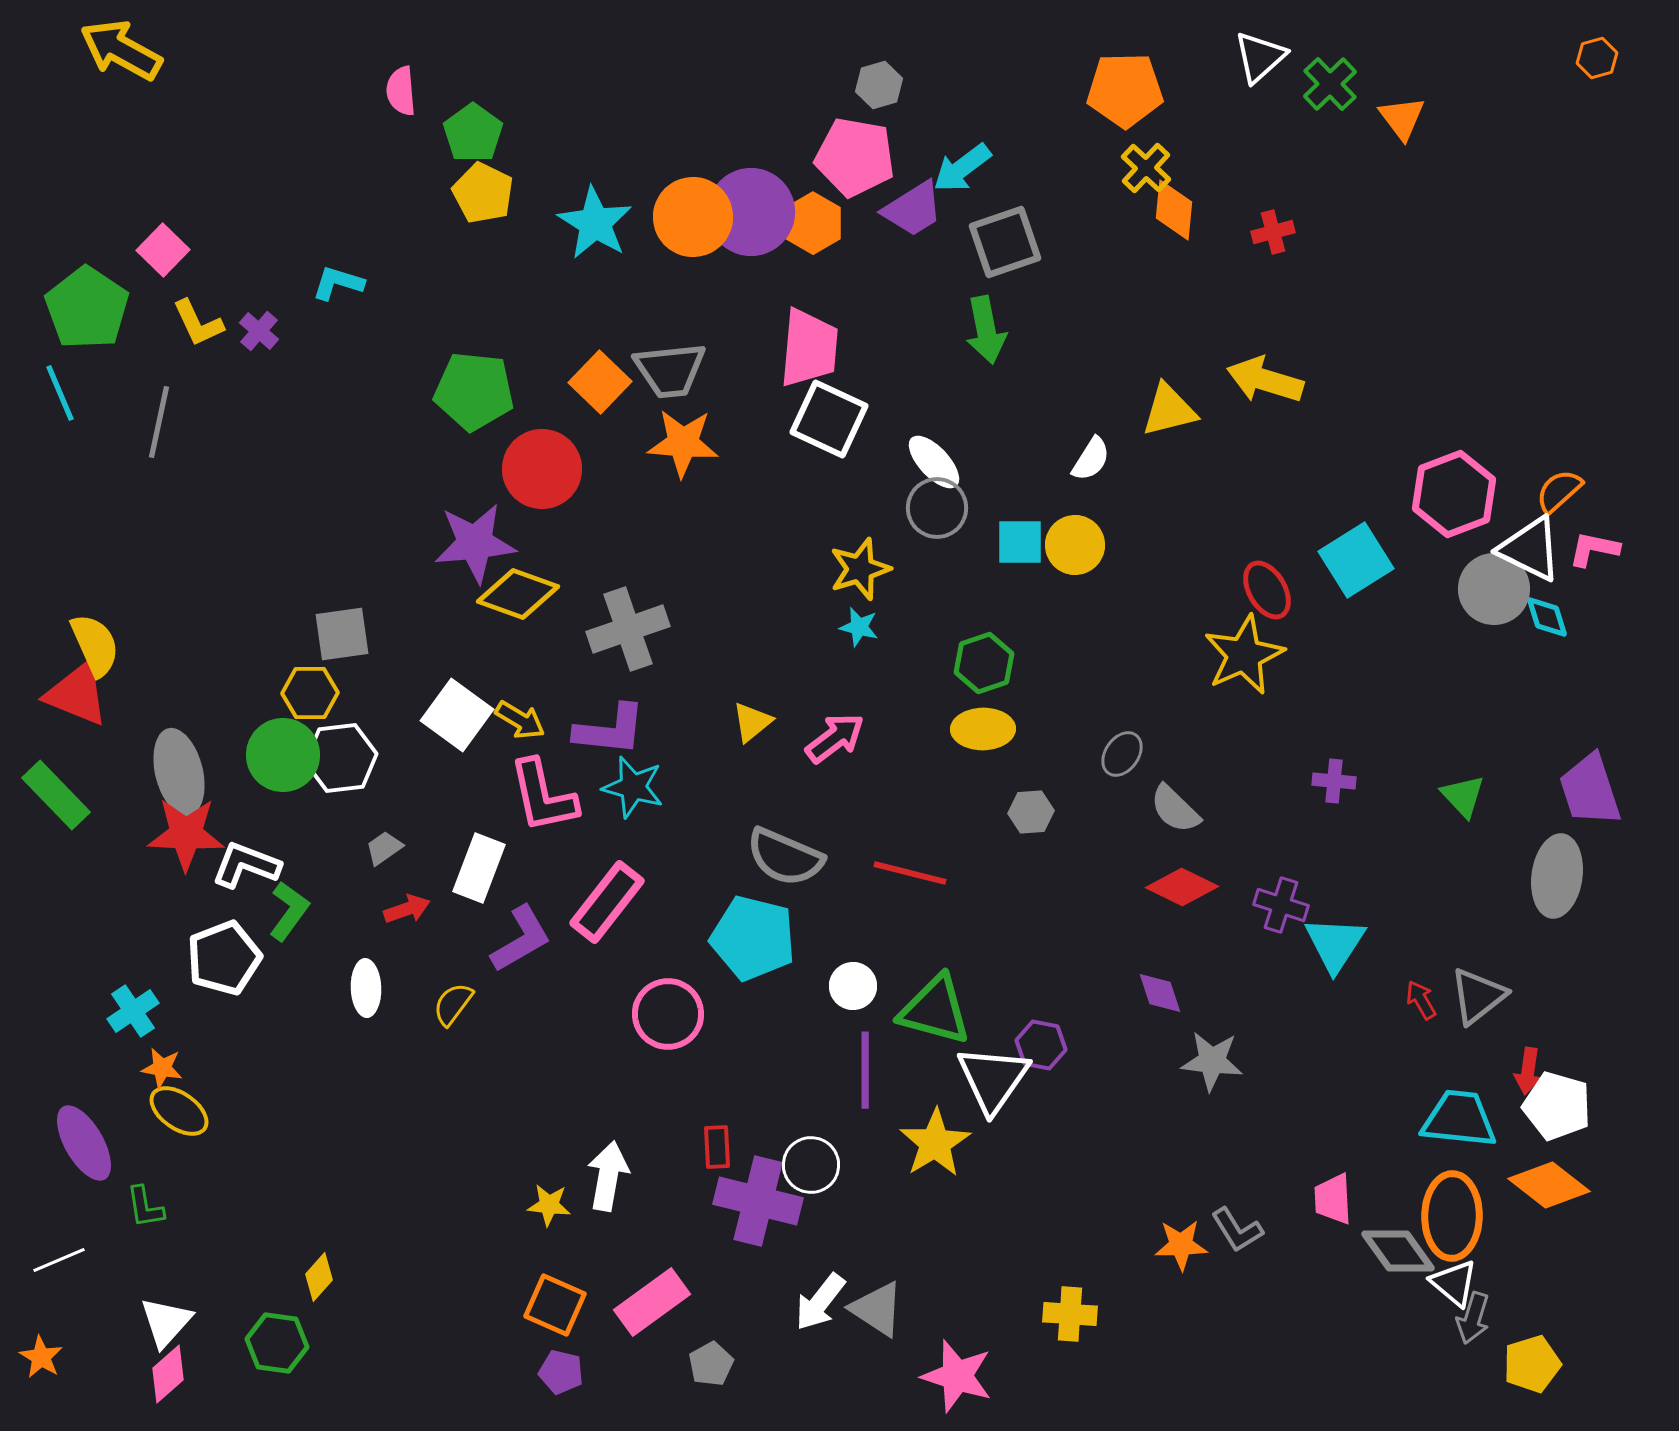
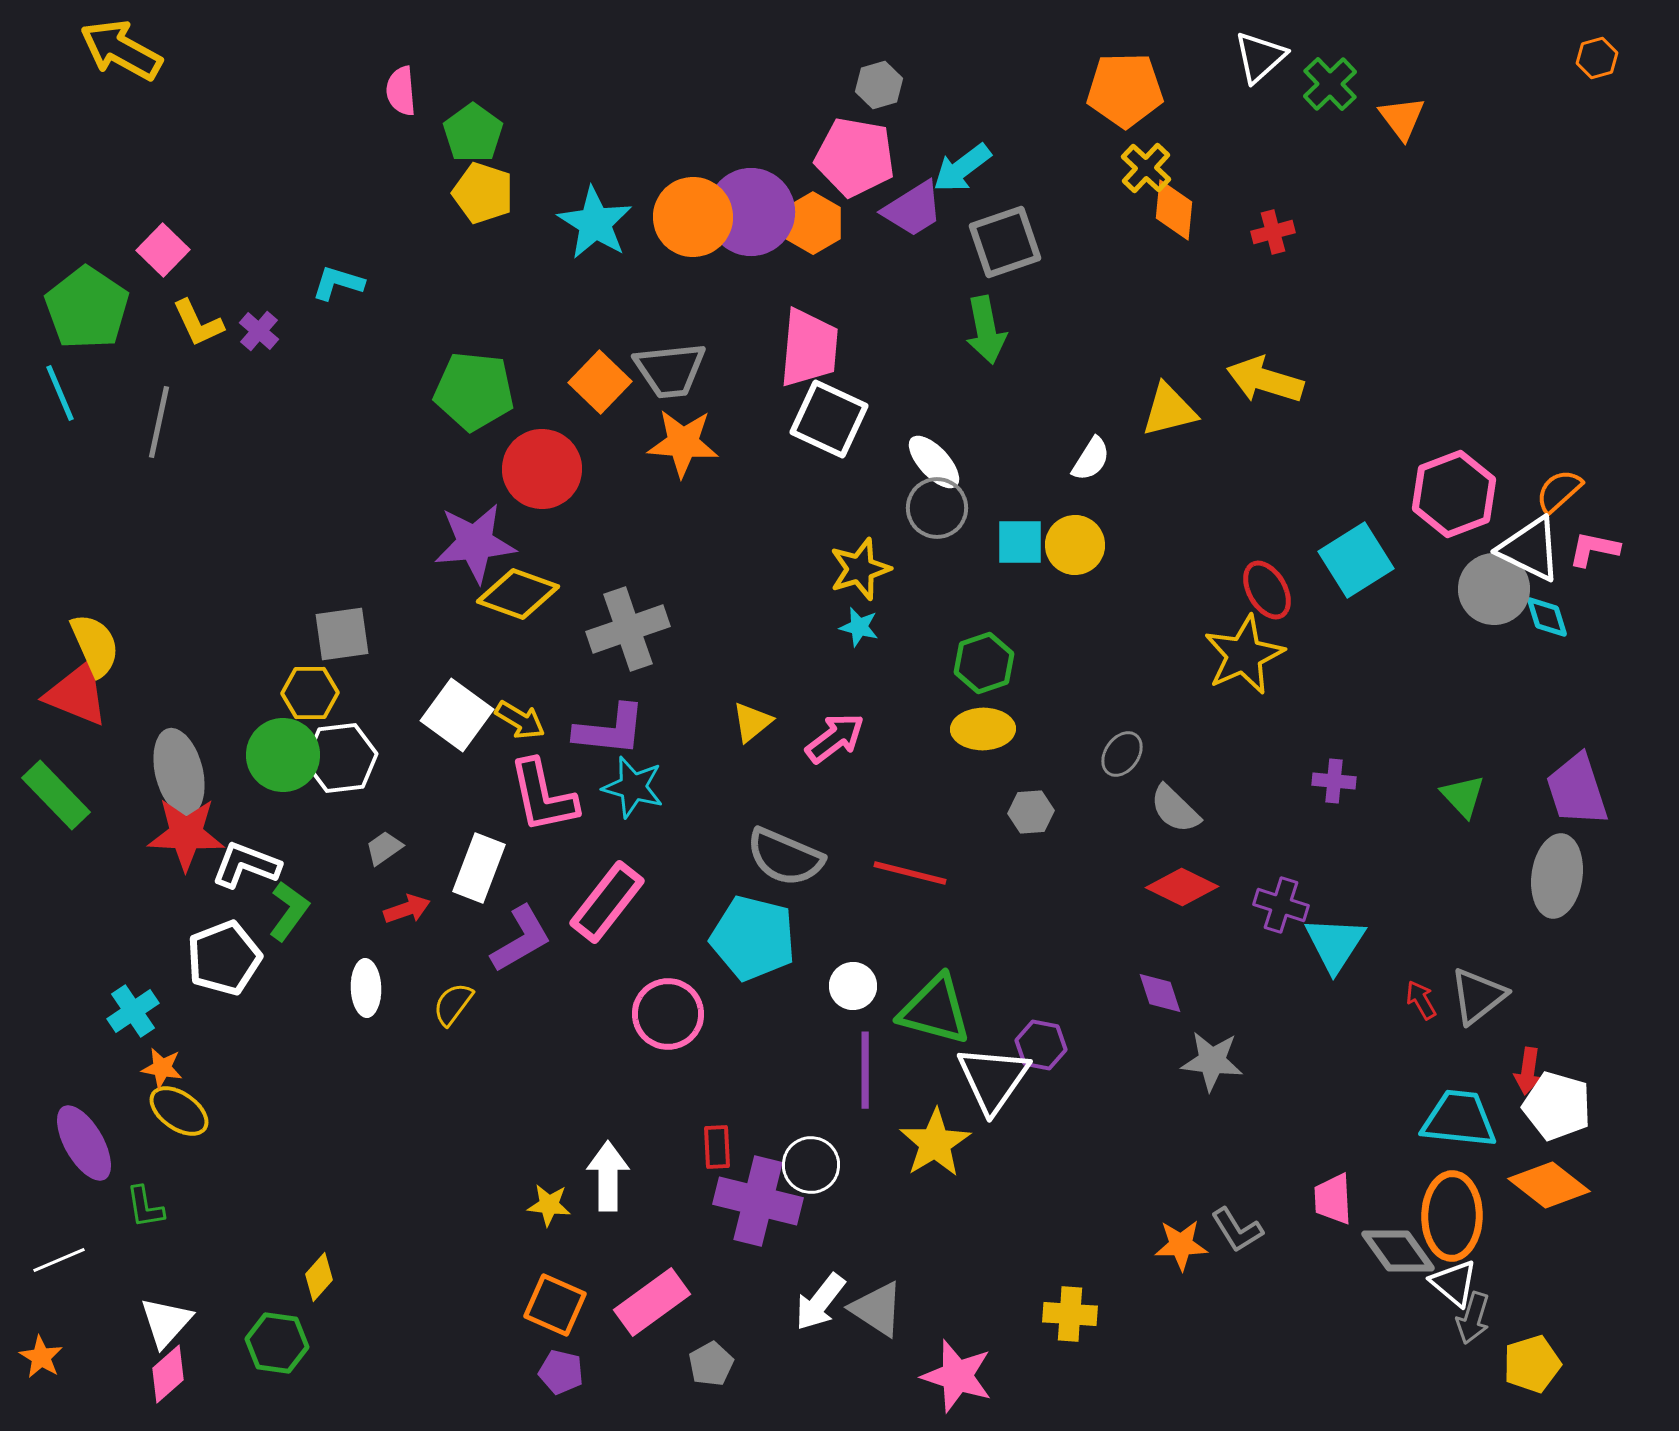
yellow pentagon at (483, 193): rotated 8 degrees counterclockwise
purple trapezoid at (1590, 790): moved 13 px left
white arrow at (608, 1176): rotated 10 degrees counterclockwise
